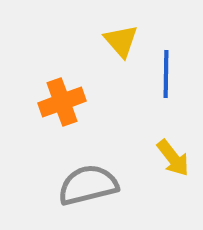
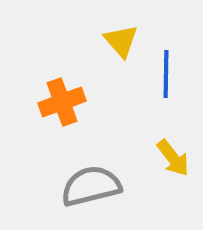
gray semicircle: moved 3 px right, 1 px down
